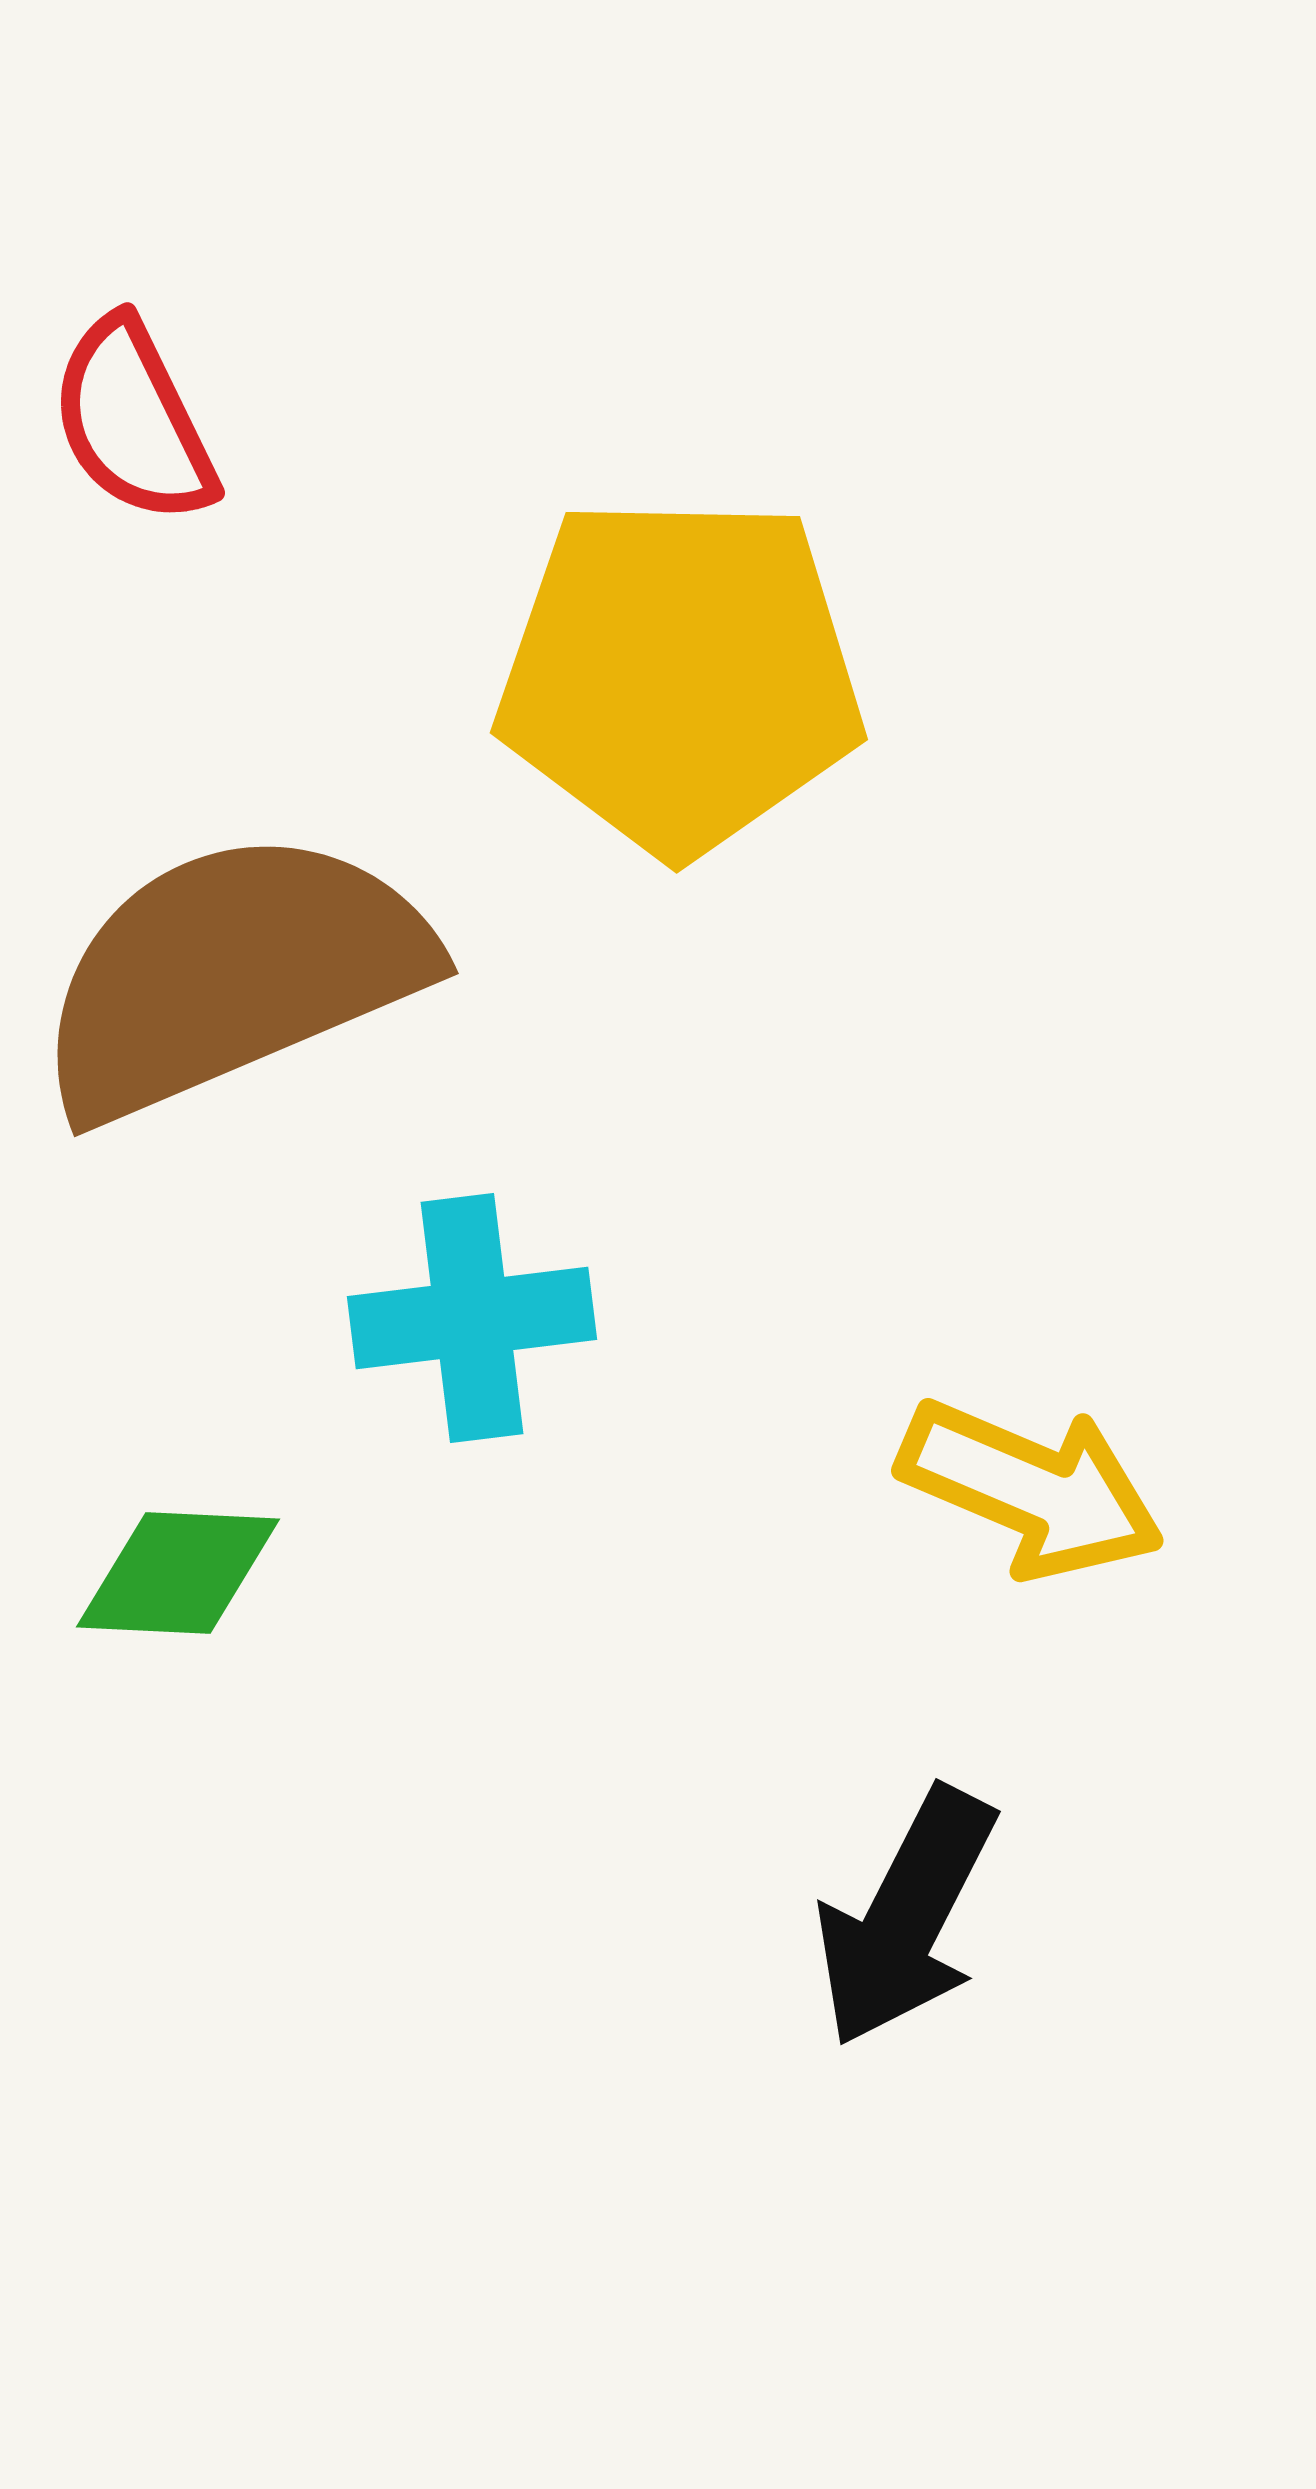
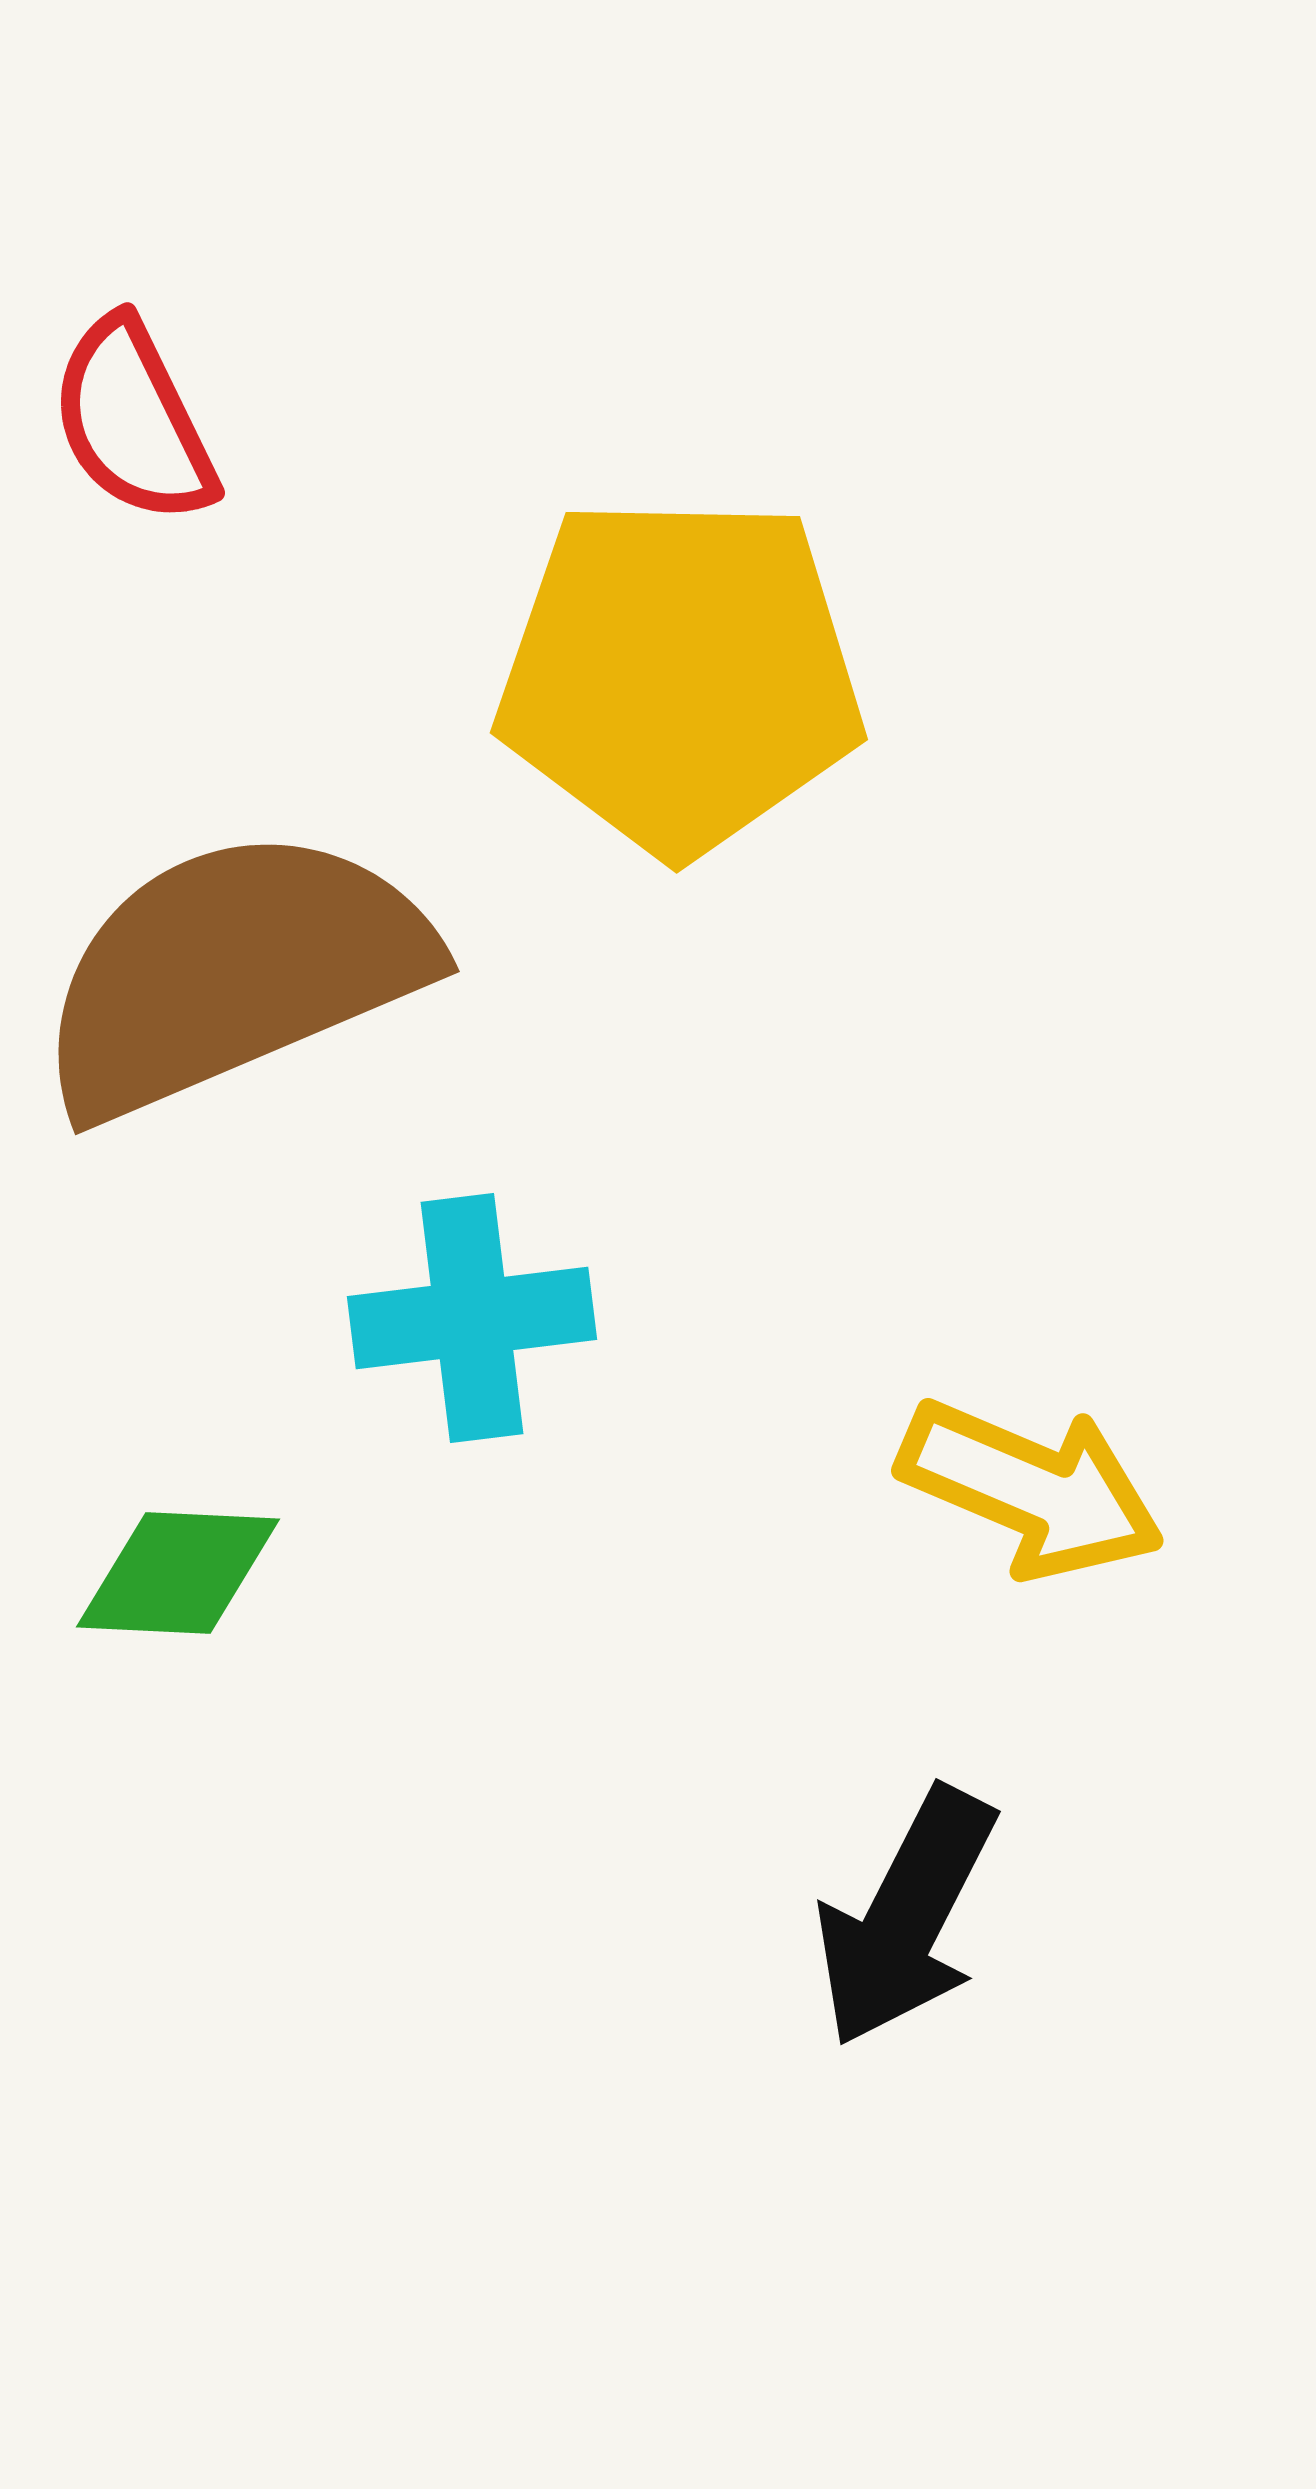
brown semicircle: moved 1 px right, 2 px up
